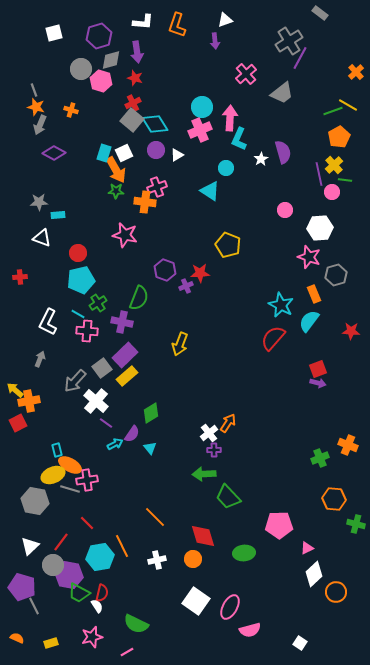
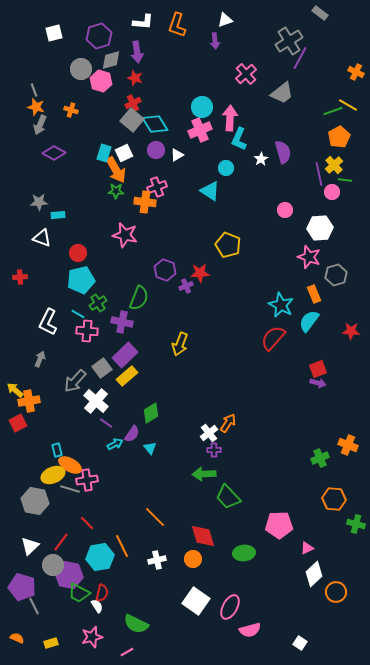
orange cross at (356, 72): rotated 21 degrees counterclockwise
